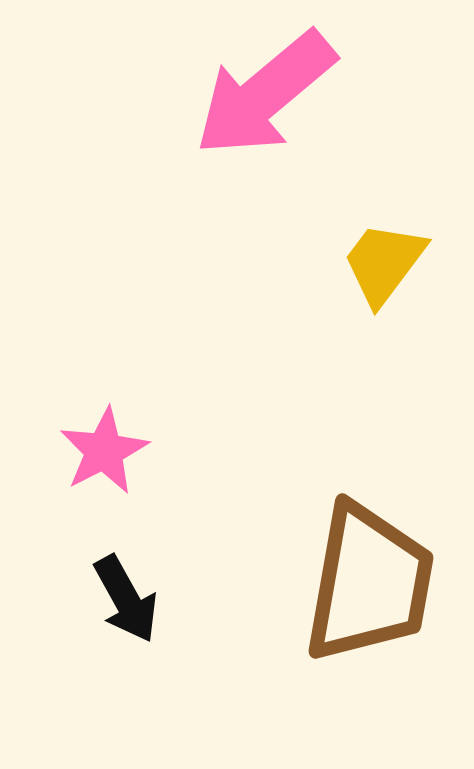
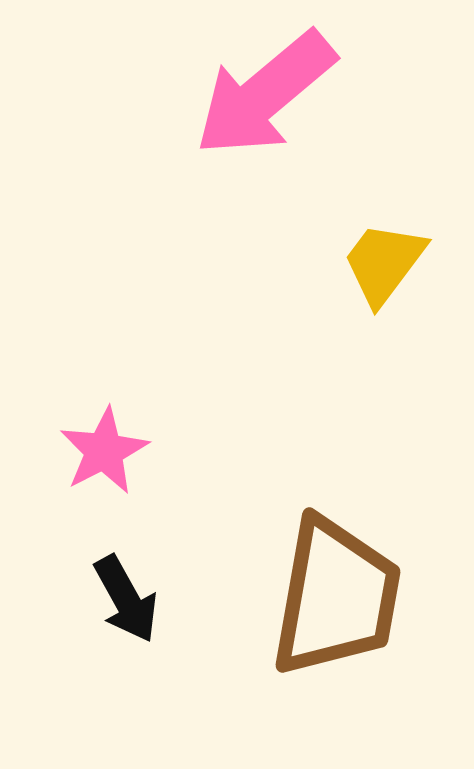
brown trapezoid: moved 33 px left, 14 px down
